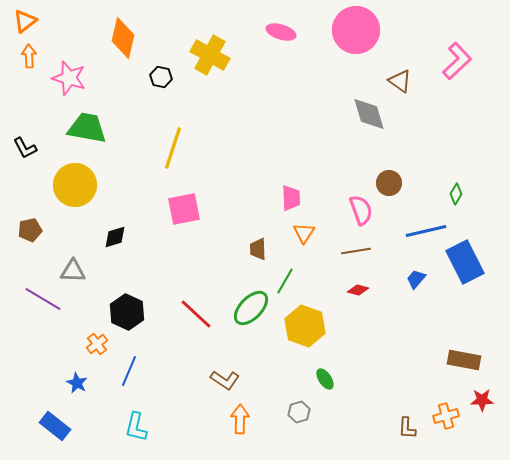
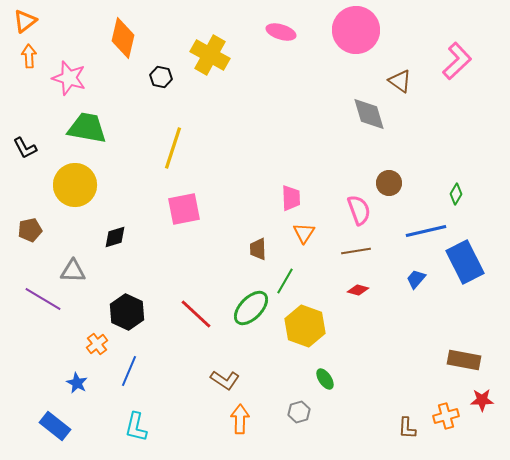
pink semicircle at (361, 210): moved 2 px left
